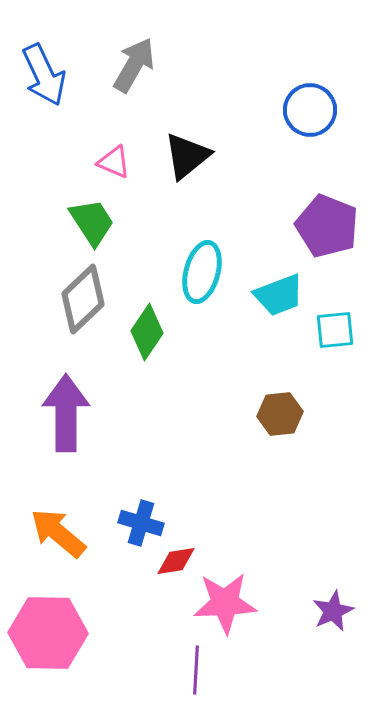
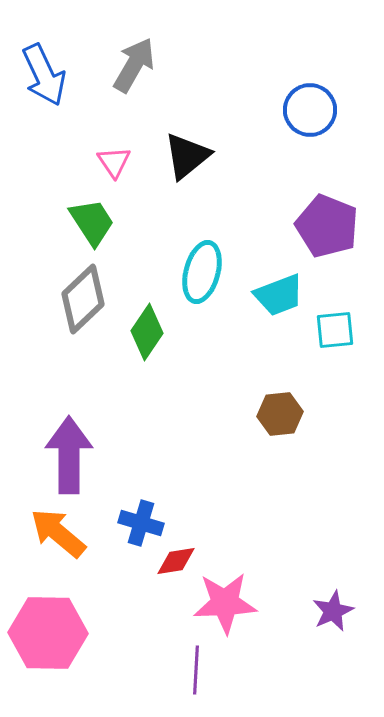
pink triangle: rotated 33 degrees clockwise
purple arrow: moved 3 px right, 42 px down
